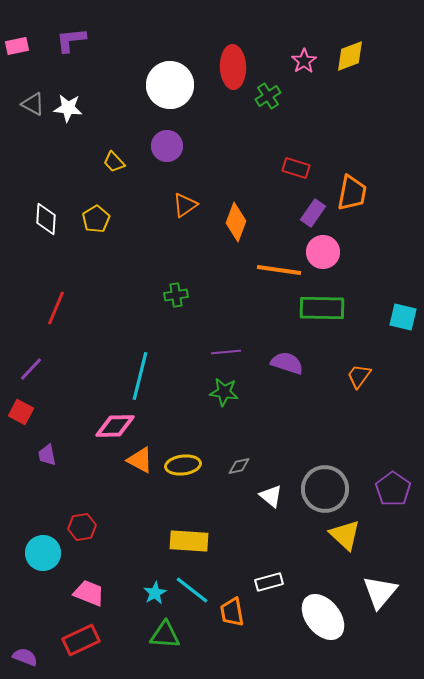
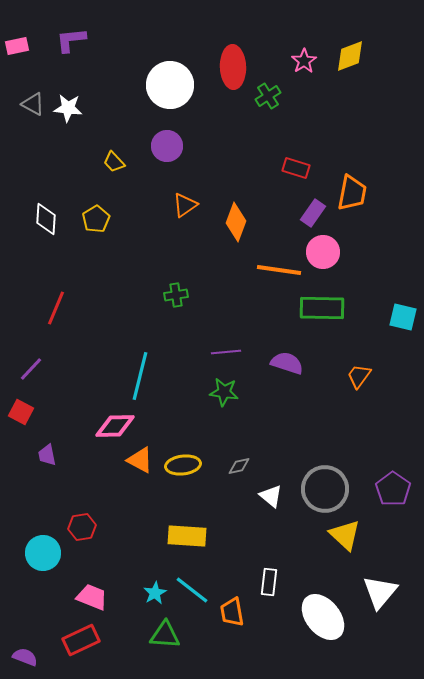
yellow rectangle at (189, 541): moved 2 px left, 5 px up
white rectangle at (269, 582): rotated 68 degrees counterclockwise
pink trapezoid at (89, 593): moved 3 px right, 4 px down
